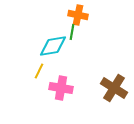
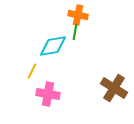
green line: moved 3 px right
yellow line: moved 7 px left
pink cross: moved 13 px left, 6 px down
